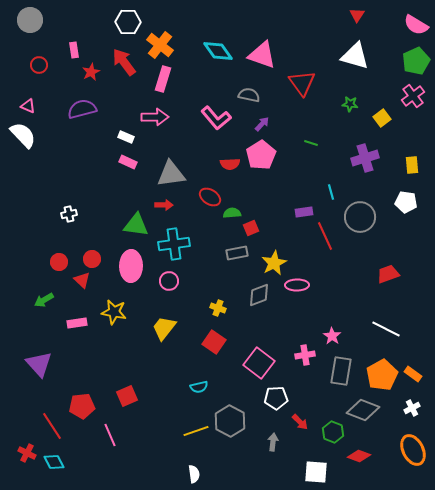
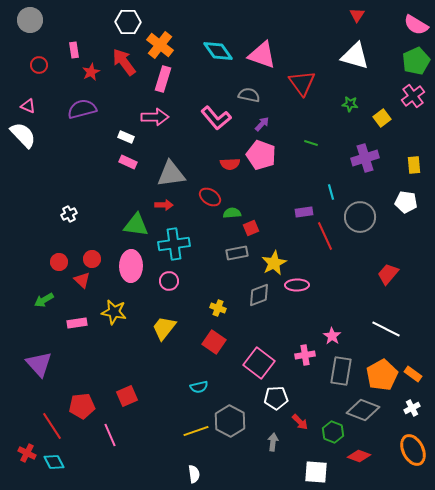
pink pentagon at (261, 155): rotated 20 degrees counterclockwise
yellow rectangle at (412, 165): moved 2 px right
white cross at (69, 214): rotated 14 degrees counterclockwise
red trapezoid at (388, 274): rotated 30 degrees counterclockwise
